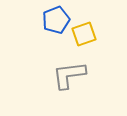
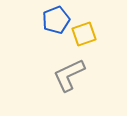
gray L-shape: rotated 18 degrees counterclockwise
